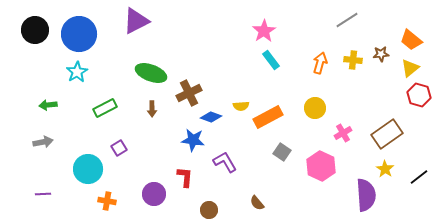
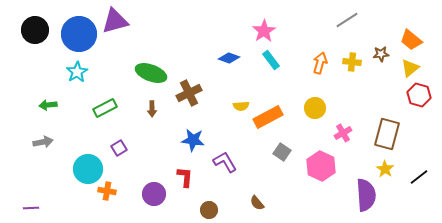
purple triangle: moved 21 px left; rotated 12 degrees clockwise
yellow cross: moved 1 px left, 2 px down
blue diamond: moved 18 px right, 59 px up
brown rectangle: rotated 40 degrees counterclockwise
purple line: moved 12 px left, 14 px down
orange cross: moved 10 px up
